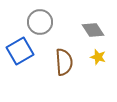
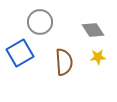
blue square: moved 2 px down
yellow star: rotated 21 degrees counterclockwise
